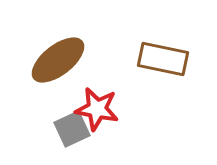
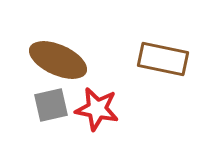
brown ellipse: rotated 62 degrees clockwise
gray square: moved 21 px left, 24 px up; rotated 12 degrees clockwise
